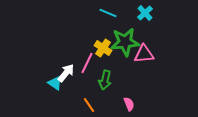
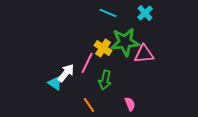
pink semicircle: moved 1 px right
